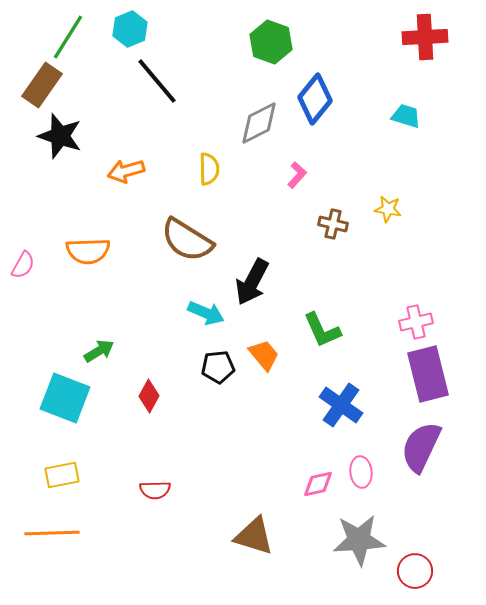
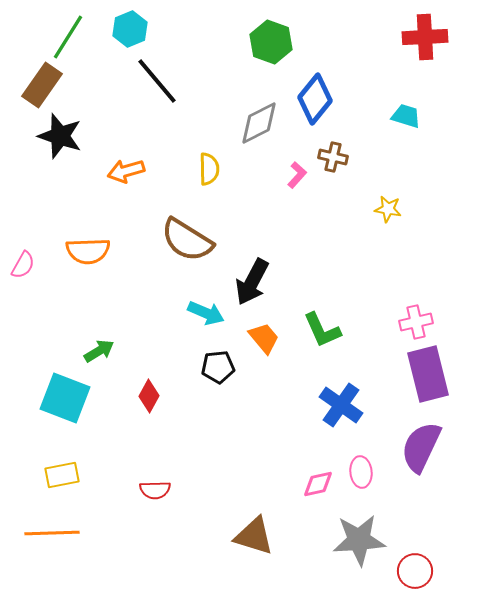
brown cross: moved 67 px up
orange trapezoid: moved 17 px up
